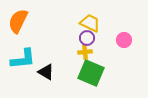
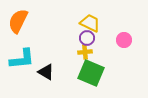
cyan L-shape: moved 1 px left
